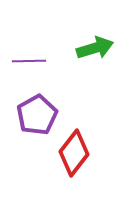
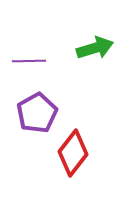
purple pentagon: moved 2 px up
red diamond: moved 1 px left
